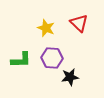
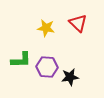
red triangle: moved 1 px left
yellow star: rotated 12 degrees counterclockwise
purple hexagon: moved 5 px left, 9 px down
